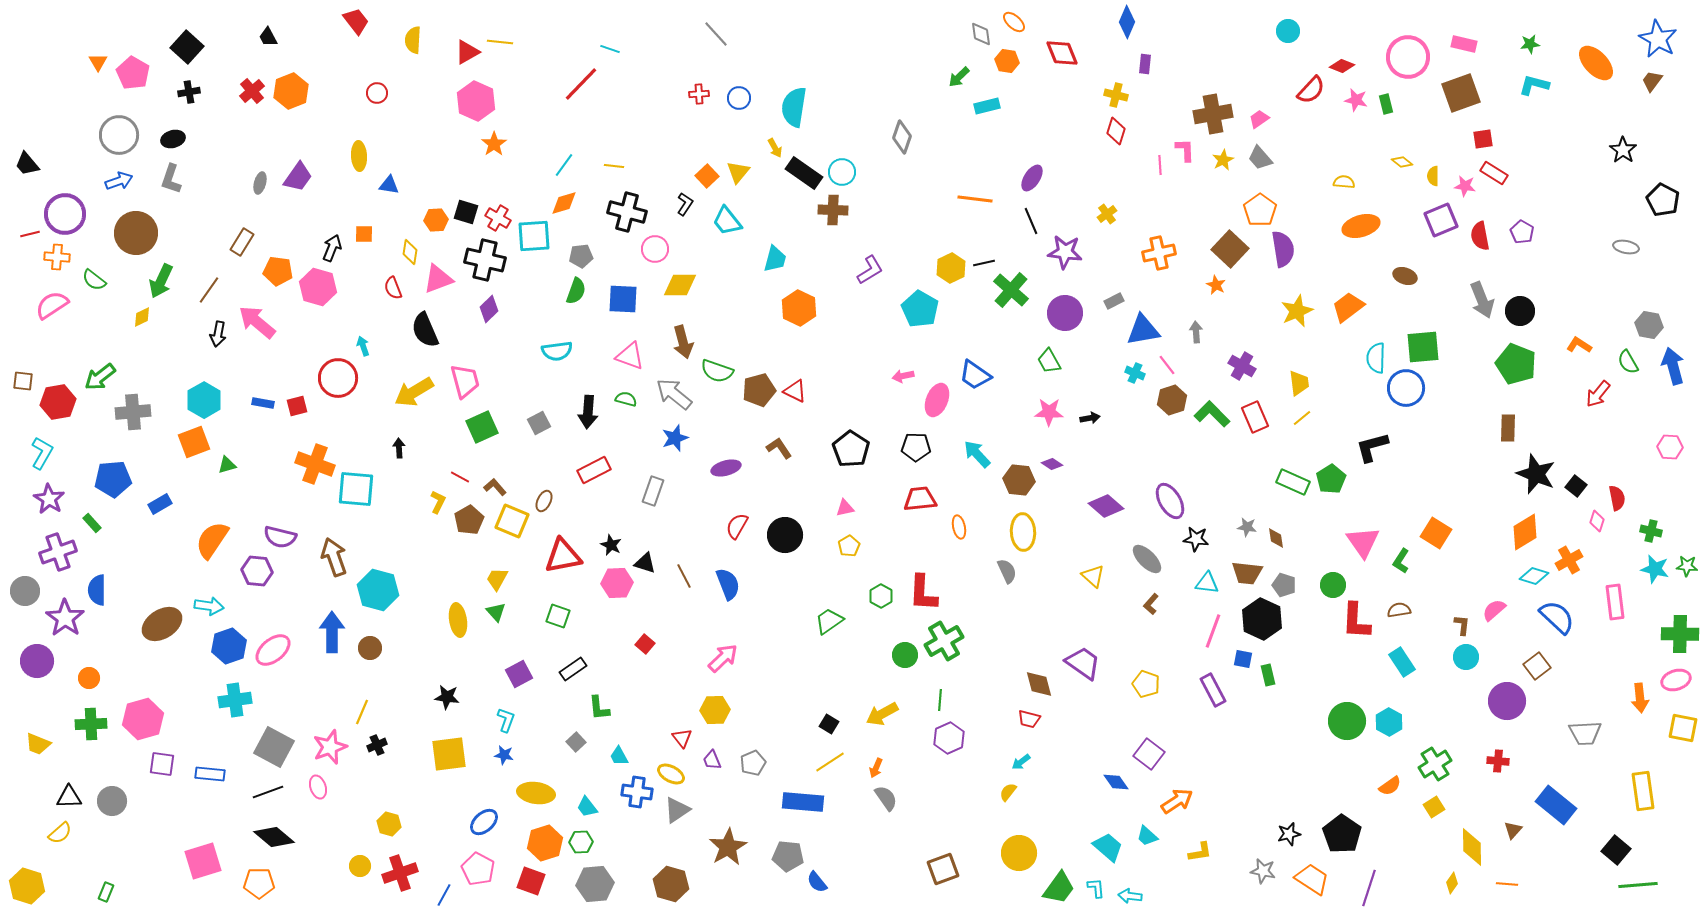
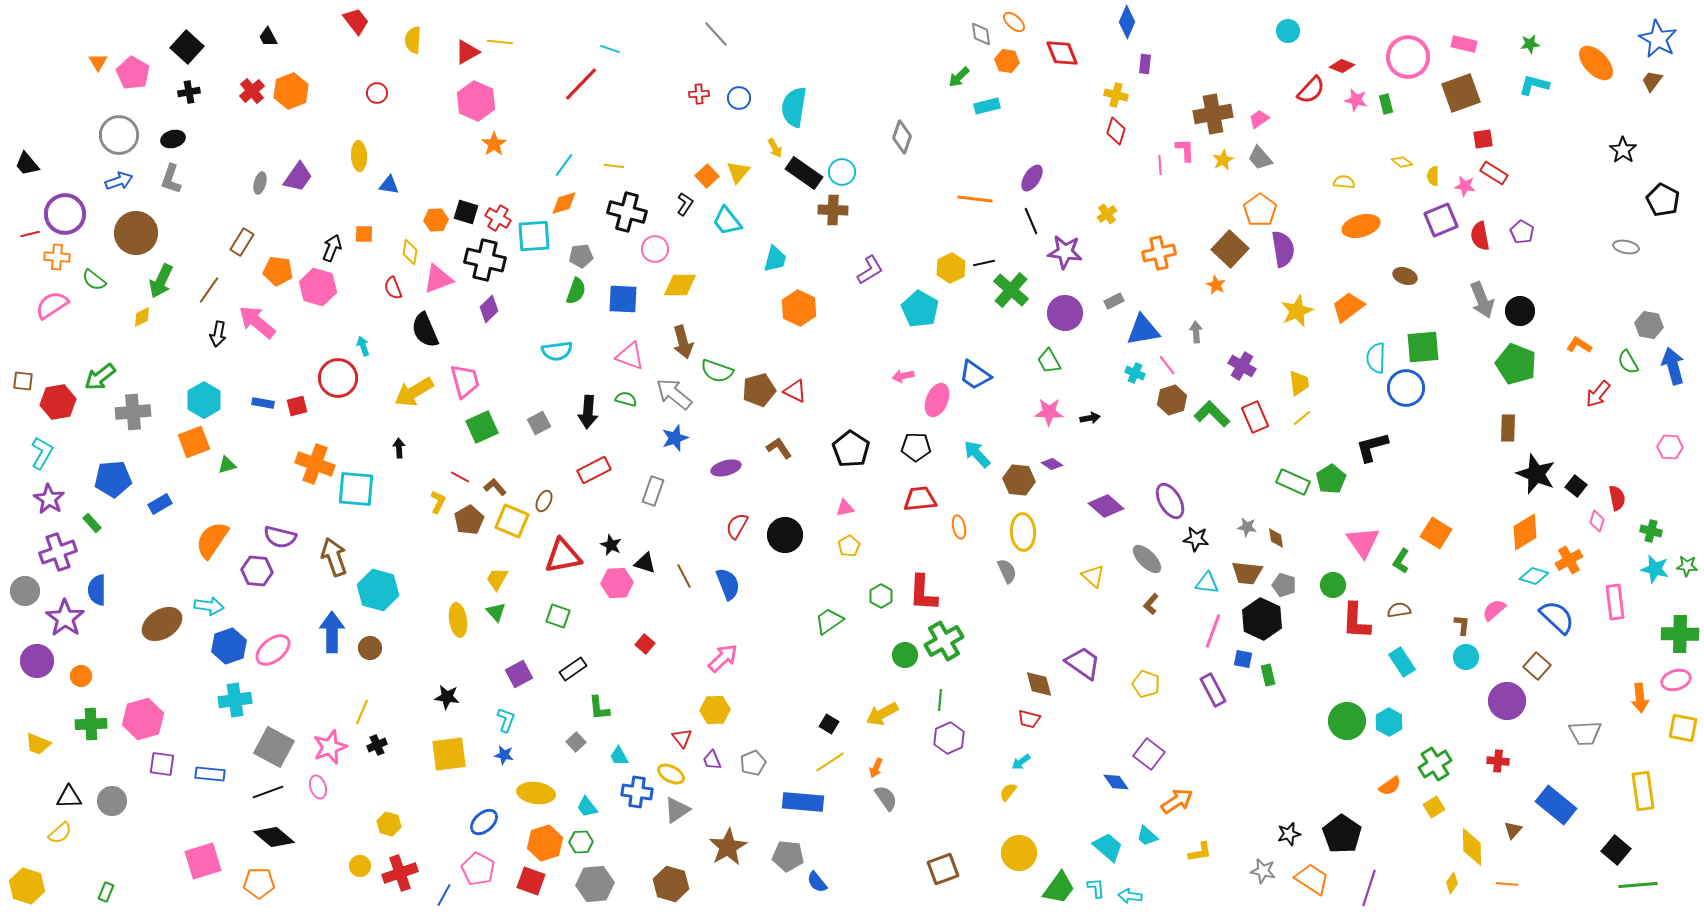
brown square at (1537, 666): rotated 12 degrees counterclockwise
orange circle at (89, 678): moved 8 px left, 2 px up
